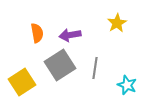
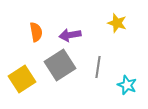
yellow star: rotated 24 degrees counterclockwise
orange semicircle: moved 1 px left, 1 px up
gray line: moved 3 px right, 1 px up
yellow square: moved 3 px up
